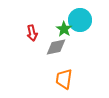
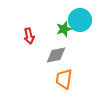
green star: rotated 21 degrees clockwise
red arrow: moved 3 px left, 3 px down
gray diamond: moved 8 px down
